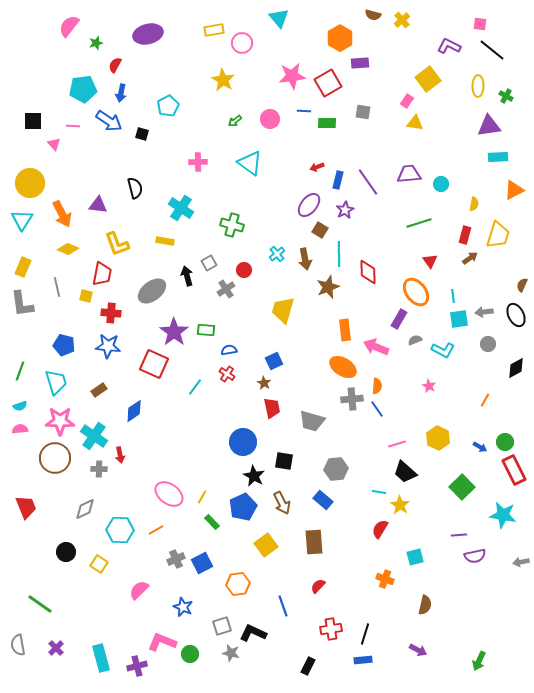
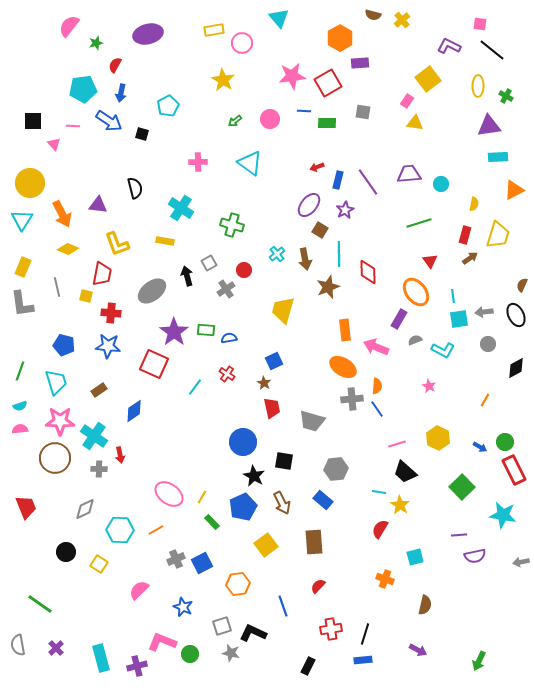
blue semicircle at (229, 350): moved 12 px up
